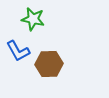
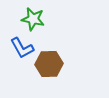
blue L-shape: moved 4 px right, 3 px up
